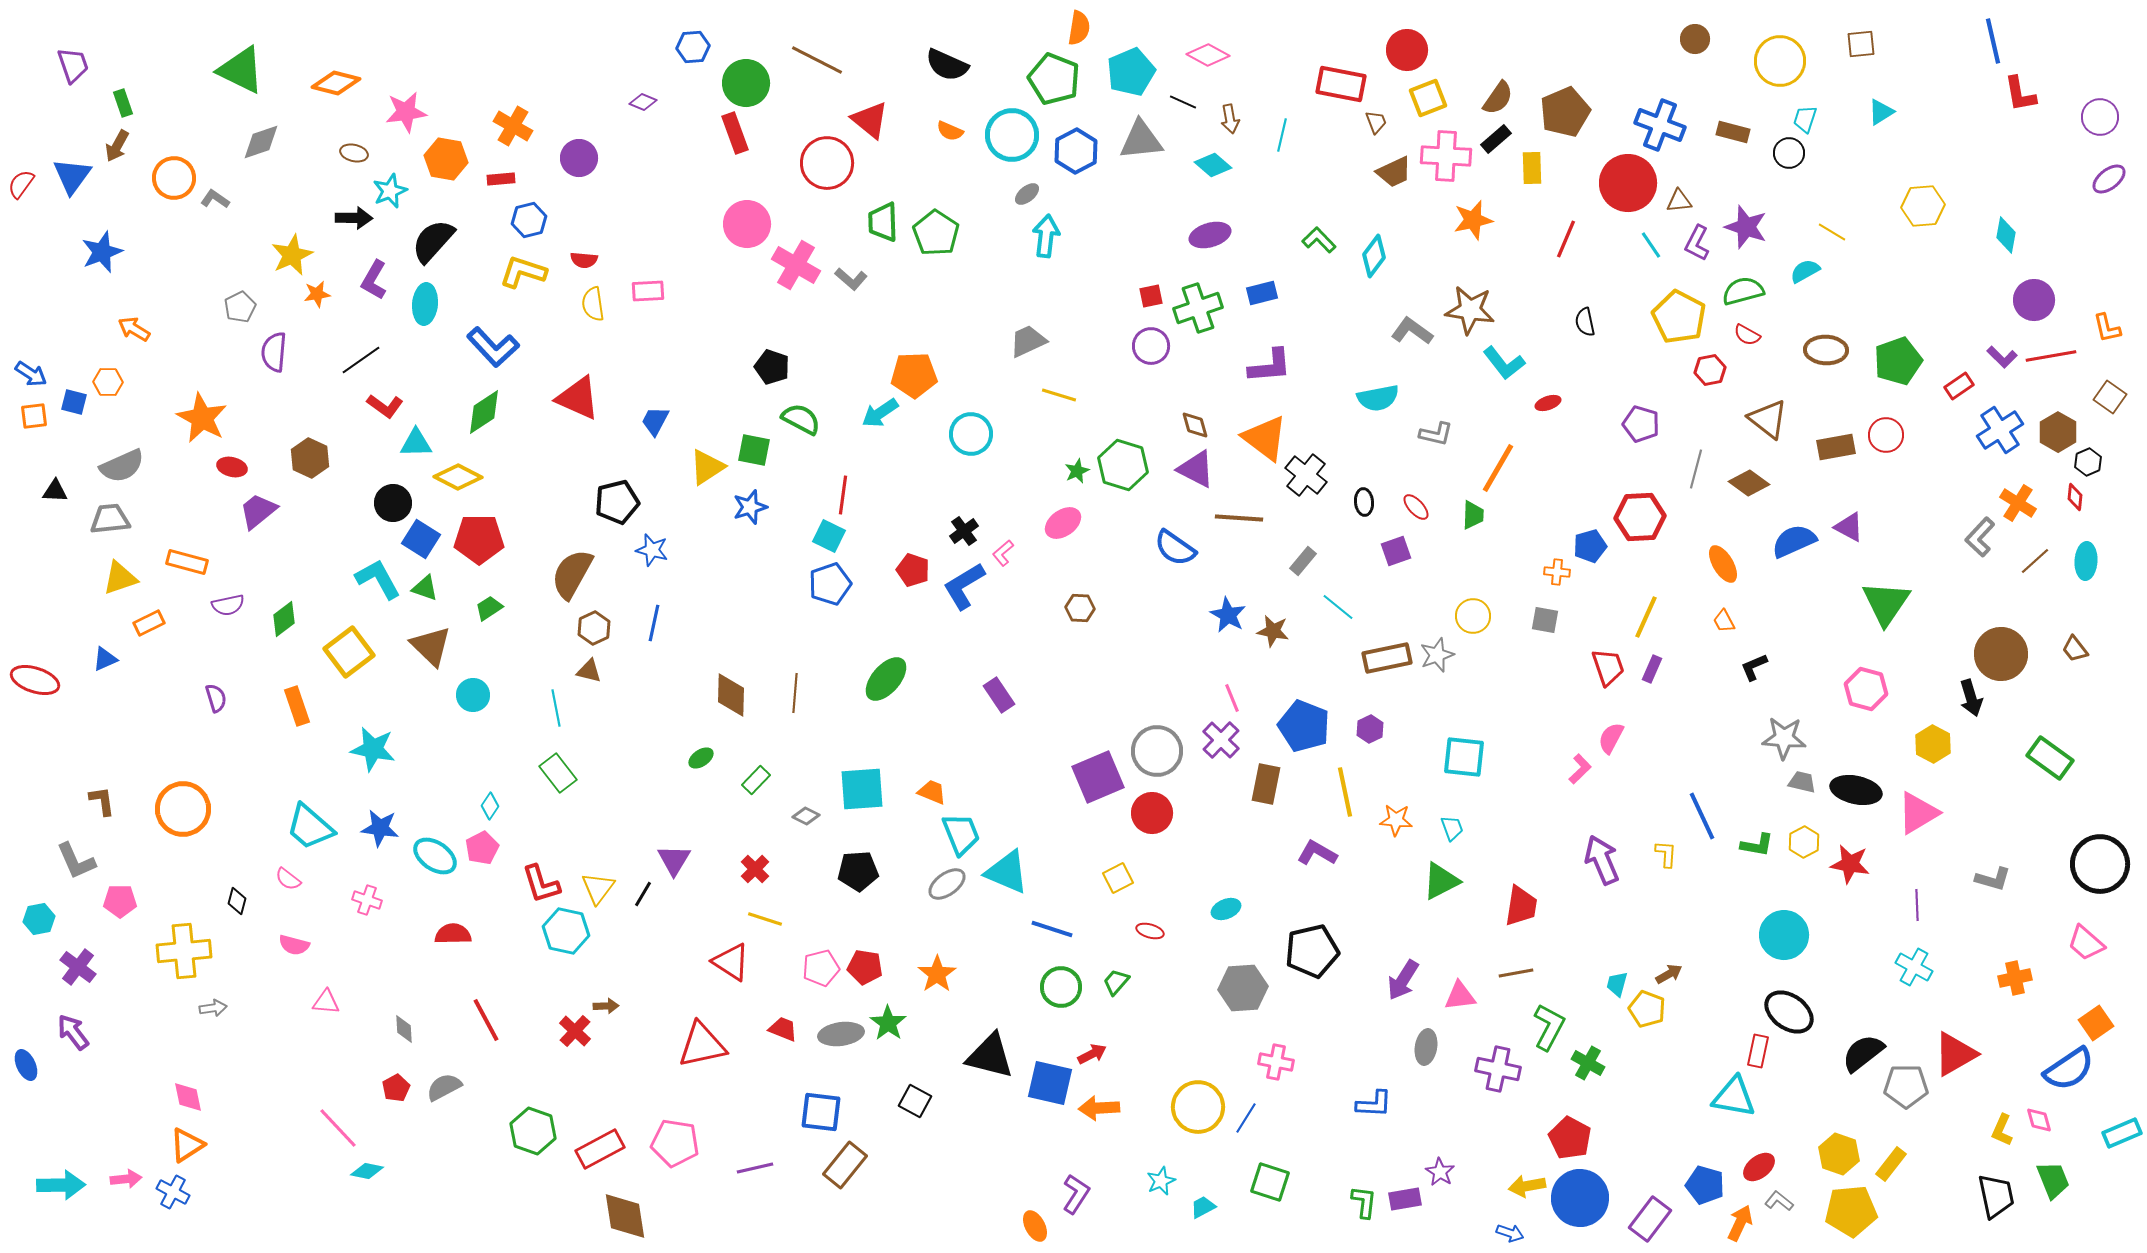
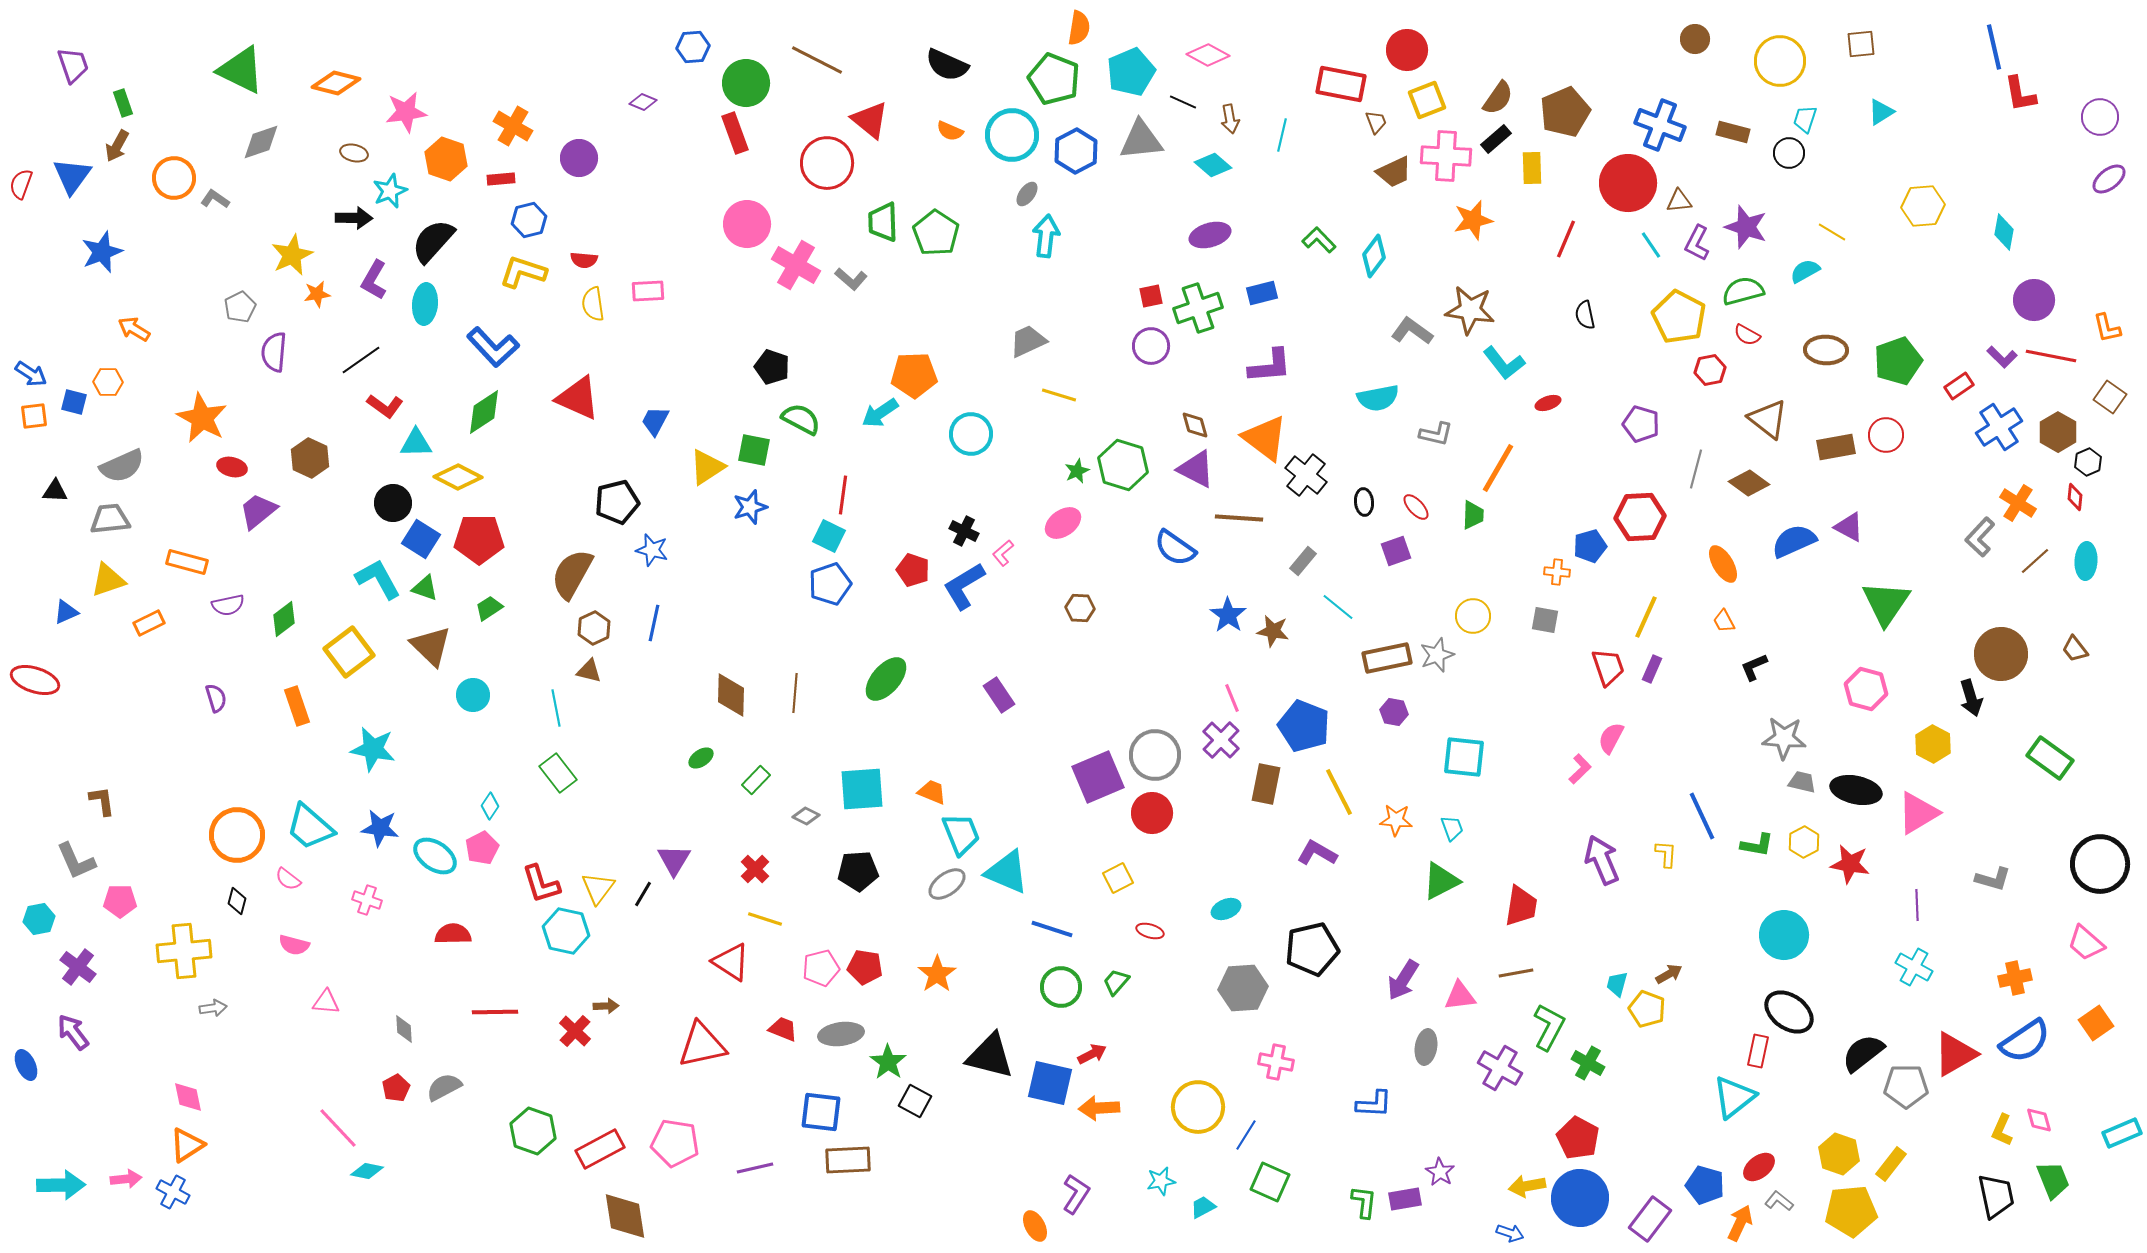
blue line at (1993, 41): moved 1 px right, 6 px down
yellow square at (1428, 98): moved 1 px left, 2 px down
orange hexagon at (446, 159): rotated 9 degrees clockwise
red semicircle at (21, 184): rotated 16 degrees counterclockwise
gray ellipse at (1027, 194): rotated 15 degrees counterclockwise
cyan diamond at (2006, 235): moved 2 px left, 3 px up
black semicircle at (1585, 322): moved 7 px up
red line at (2051, 356): rotated 21 degrees clockwise
blue cross at (2000, 430): moved 1 px left, 3 px up
black cross at (964, 531): rotated 28 degrees counterclockwise
yellow triangle at (120, 578): moved 12 px left, 2 px down
blue star at (1228, 615): rotated 6 degrees clockwise
blue triangle at (105, 659): moved 39 px left, 47 px up
purple hexagon at (1370, 729): moved 24 px right, 17 px up; rotated 24 degrees counterclockwise
gray circle at (1157, 751): moved 2 px left, 4 px down
yellow line at (1345, 792): moved 6 px left; rotated 15 degrees counterclockwise
orange circle at (183, 809): moved 54 px right, 26 px down
black pentagon at (1312, 951): moved 2 px up
red line at (486, 1020): moved 9 px right, 8 px up; rotated 63 degrees counterclockwise
green star at (888, 1023): moved 39 px down
purple cross at (1498, 1069): moved 2 px right, 1 px up; rotated 18 degrees clockwise
blue semicircle at (2069, 1069): moved 44 px left, 28 px up
cyan triangle at (1734, 1097): rotated 48 degrees counterclockwise
blue line at (1246, 1118): moved 17 px down
red pentagon at (1570, 1138): moved 8 px right
brown rectangle at (845, 1165): moved 3 px right, 5 px up; rotated 48 degrees clockwise
cyan star at (1161, 1181): rotated 12 degrees clockwise
green square at (1270, 1182): rotated 6 degrees clockwise
